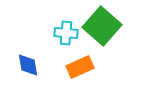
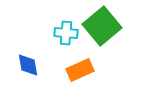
green square: rotated 9 degrees clockwise
orange rectangle: moved 3 px down
